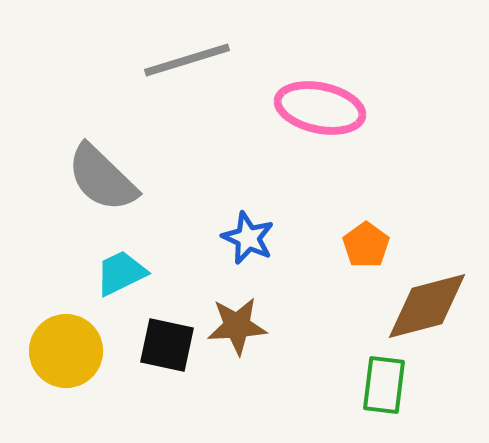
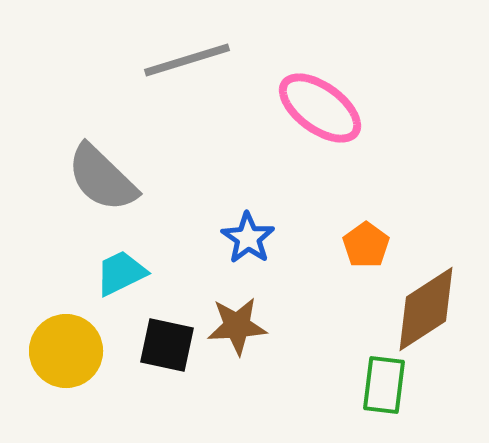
pink ellipse: rotated 24 degrees clockwise
blue star: rotated 10 degrees clockwise
brown diamond: moved 1 px left, 3 px down; rotated 18 degrees counterclockwise
